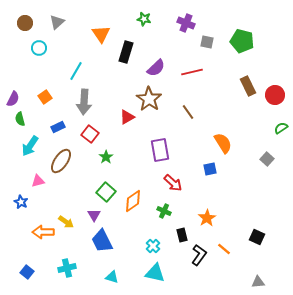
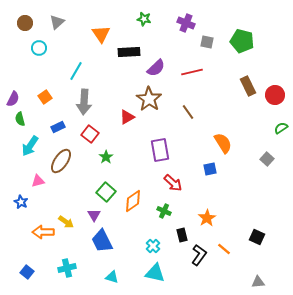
black rectangle at (126, 52): moved 3 px right; rotated 70 degrees clockwise
